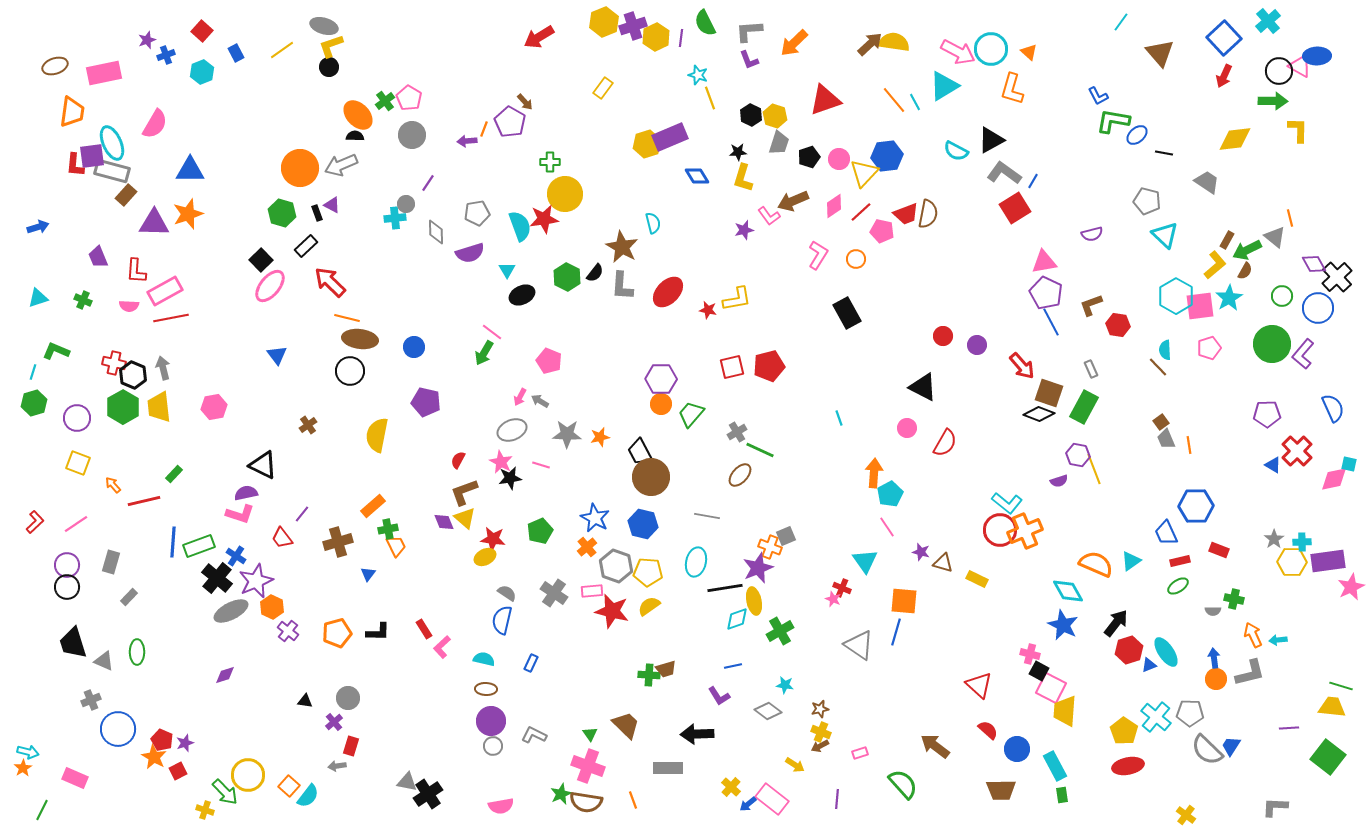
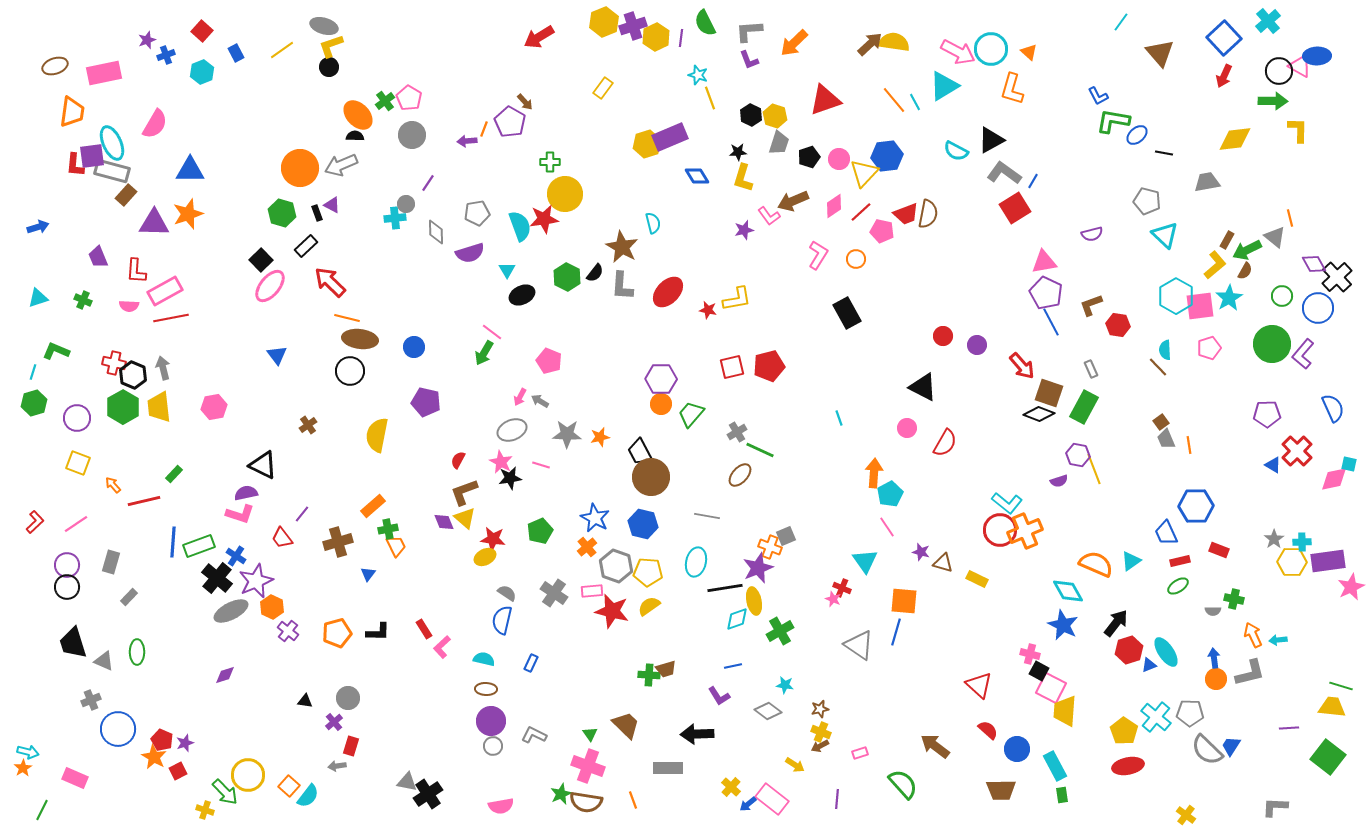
gray trapezoid at (1207, 182): rotated 44 degrees counterclockwise
